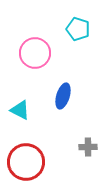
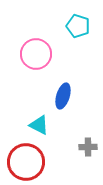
cyan pentagon: moved 3 px up
pink circle: moved 1 px right, 1 px down
cyan triangle: moved 19 px right, 15 px down
